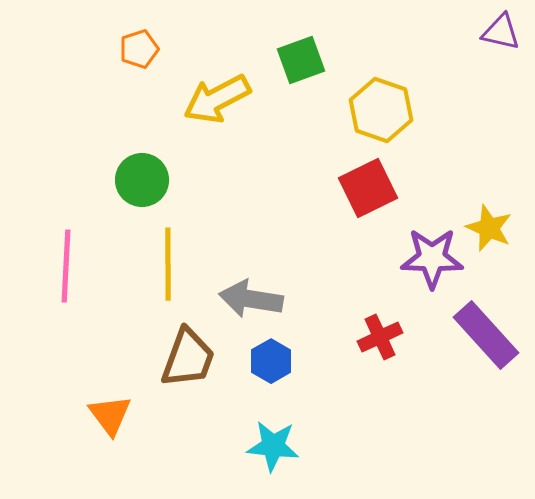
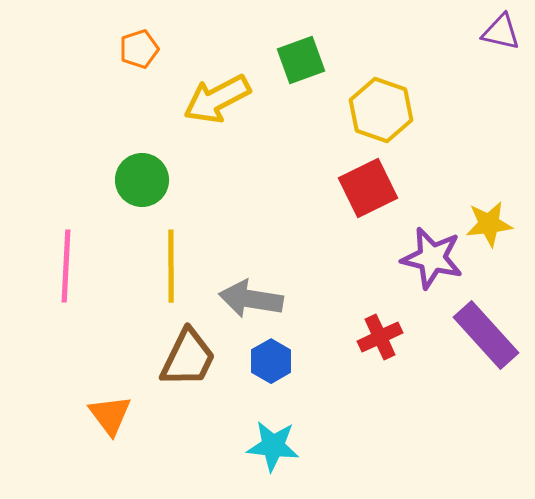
yellow star: moved 4 px up; rotated 30 degrees counterclockwise
purple star: rotated 12 degrees clockwise
yellow line: moved 3 px right, 2 px down
brown trapezoid: rotated 6 degrees clockwise
